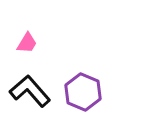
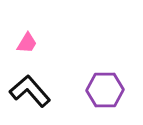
purple hexagon: moved 22 px right, 2 px up; rotated 24 degrees counterclockwise
